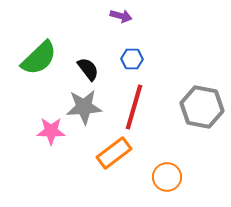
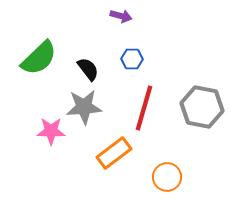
red line: moved 10 px right, 1 px down
